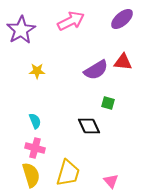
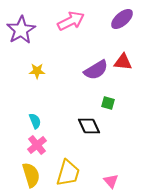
pink cross: moved 2 px right, 3 px up; rotated 36 degrees clockwise
